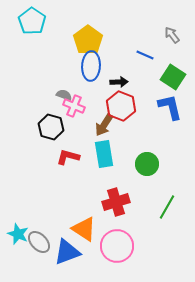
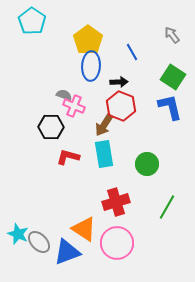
blue line: moved 13 px left, 3 px up; rotated 36 degrees clockwise
black hexagon: rotated 15 degrees counterclockwise
pink circle: moved 3 px up
